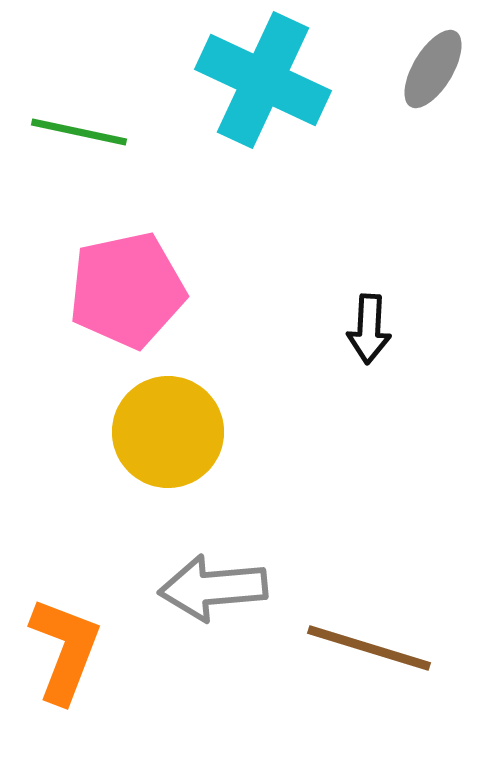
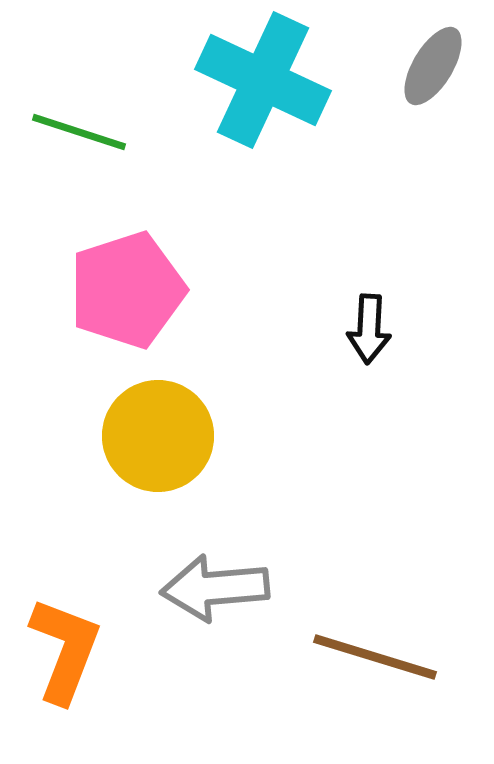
gray ellipse: moved 3 px up
green line: rotated 6 degrees clockwise
pink pentagon: rotated 6 degrees counterclockwise
yellow circle: moved 10 px left, 4 px down
gray arrow: moved 2 px right
brown line: moved 6 px right, 9 px down
